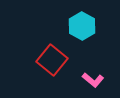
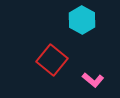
cyan hexagon: moved 6 px up
